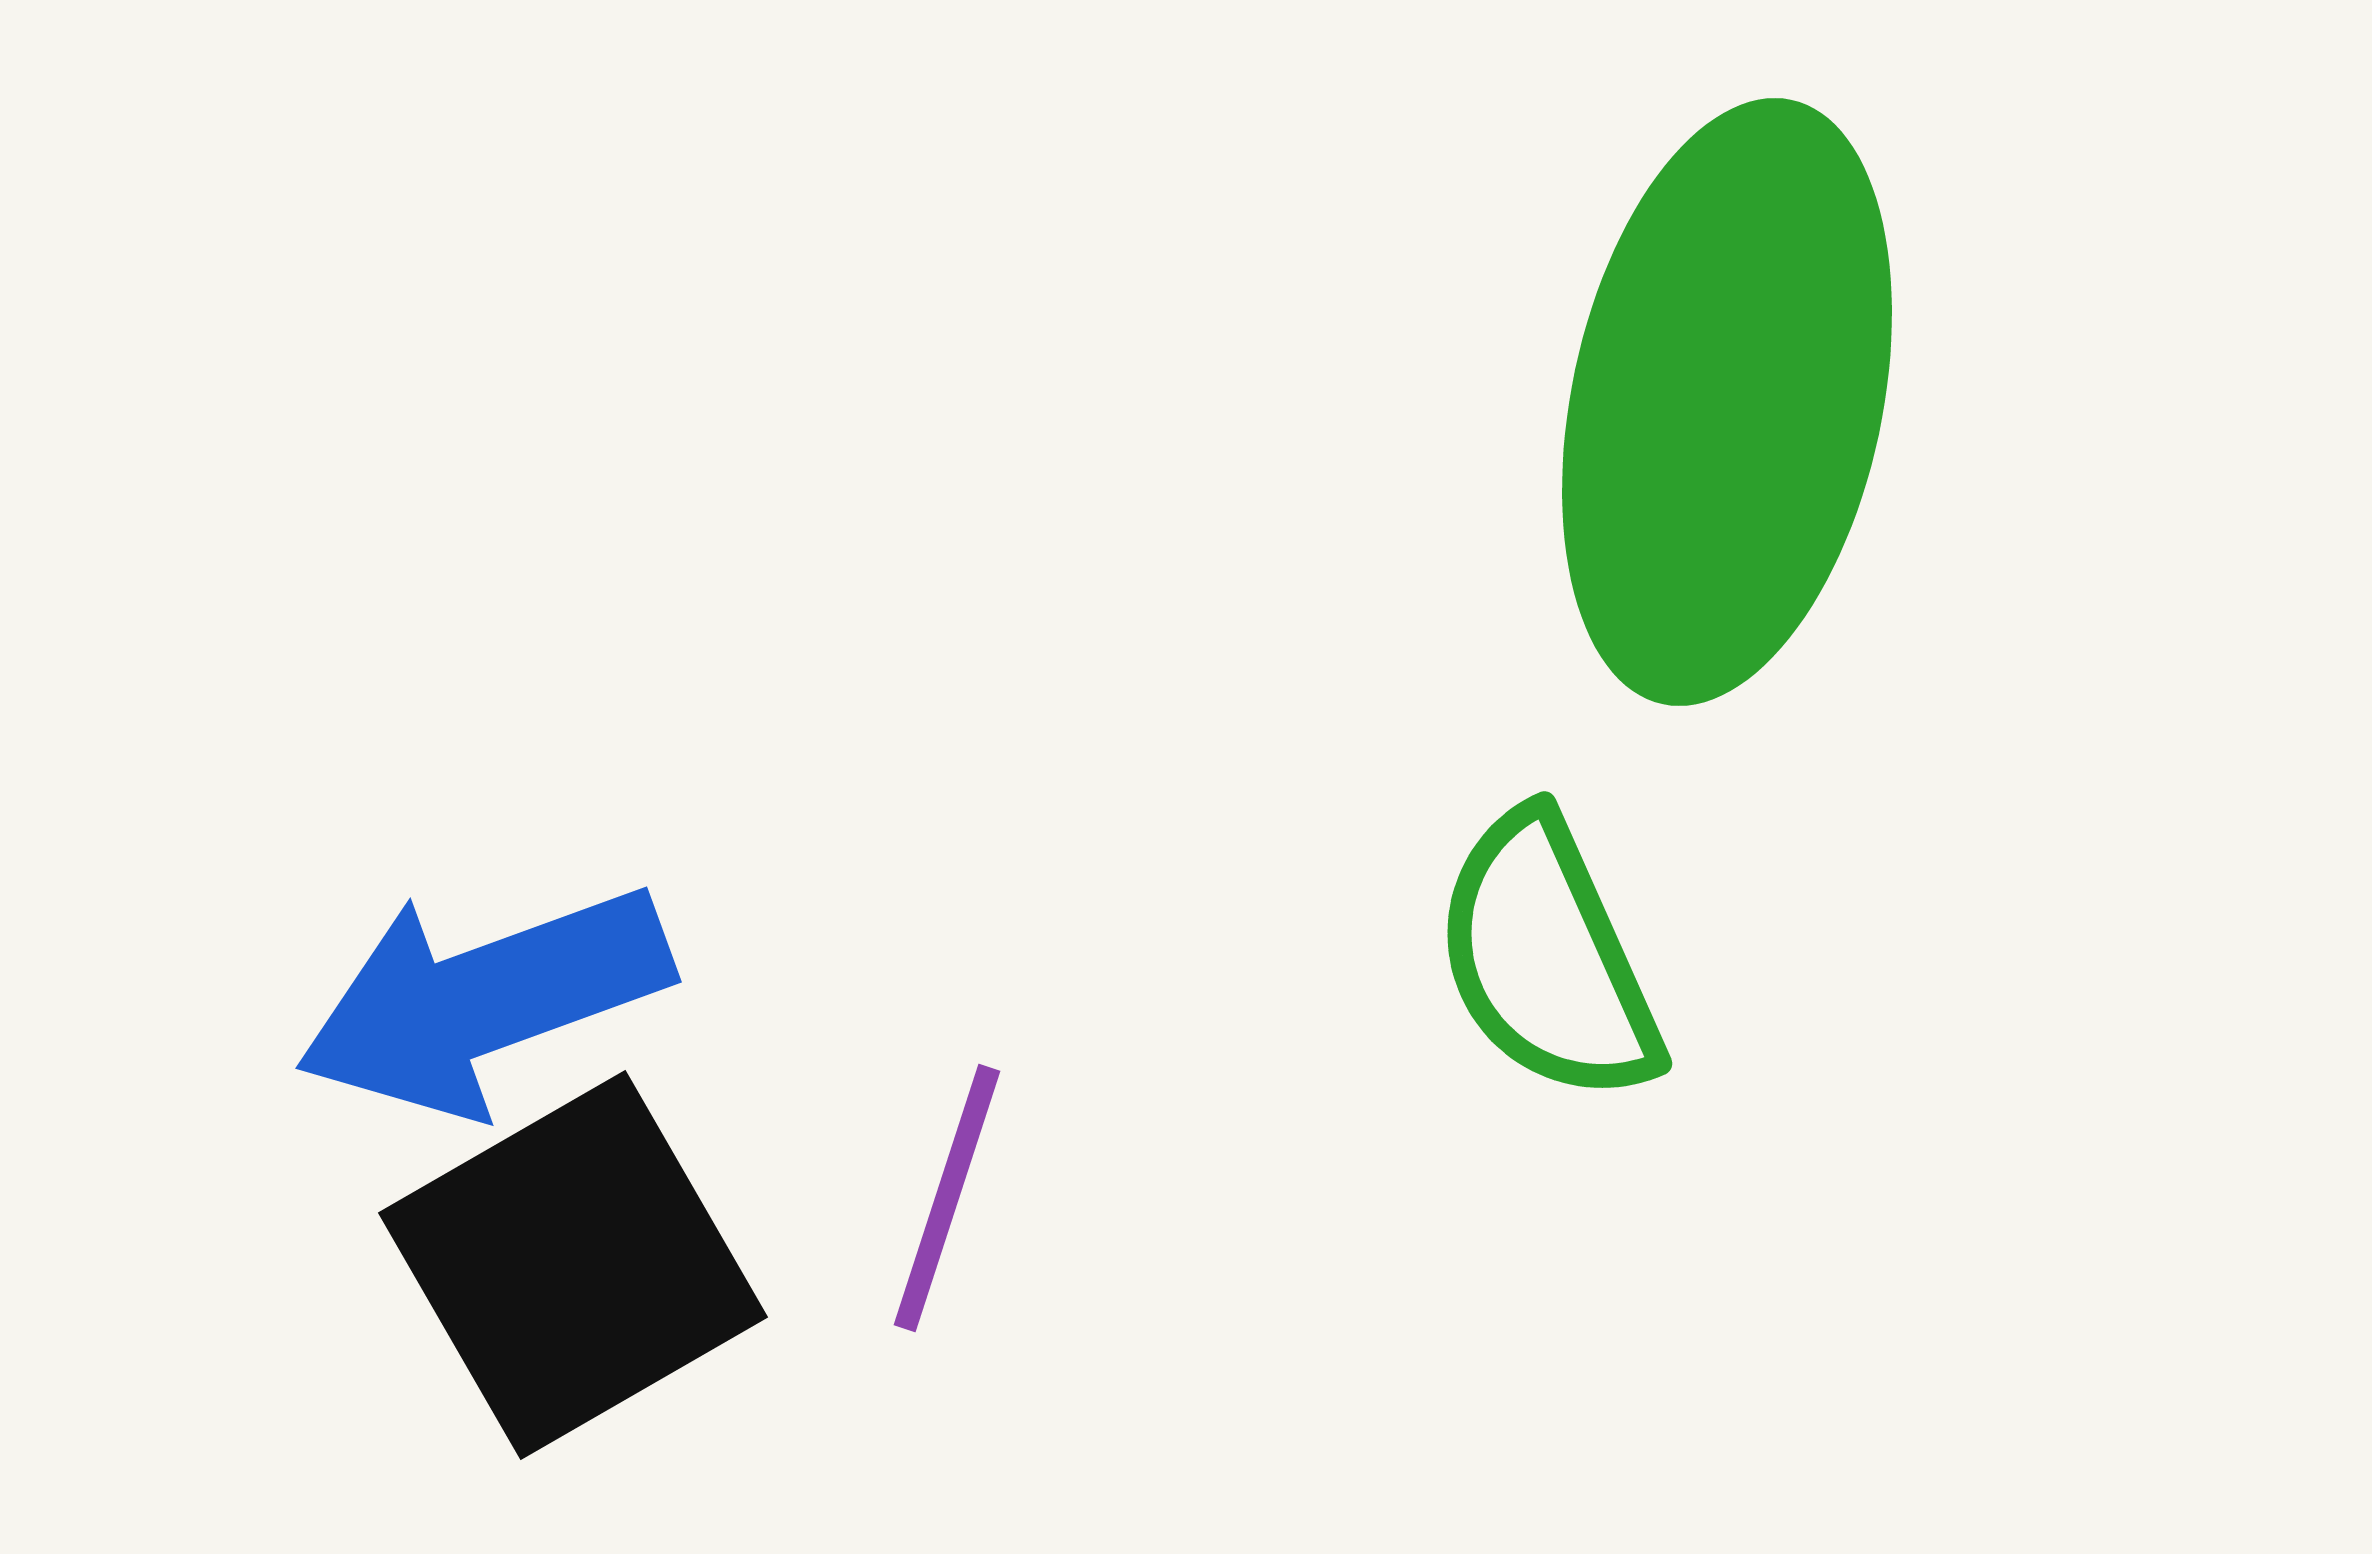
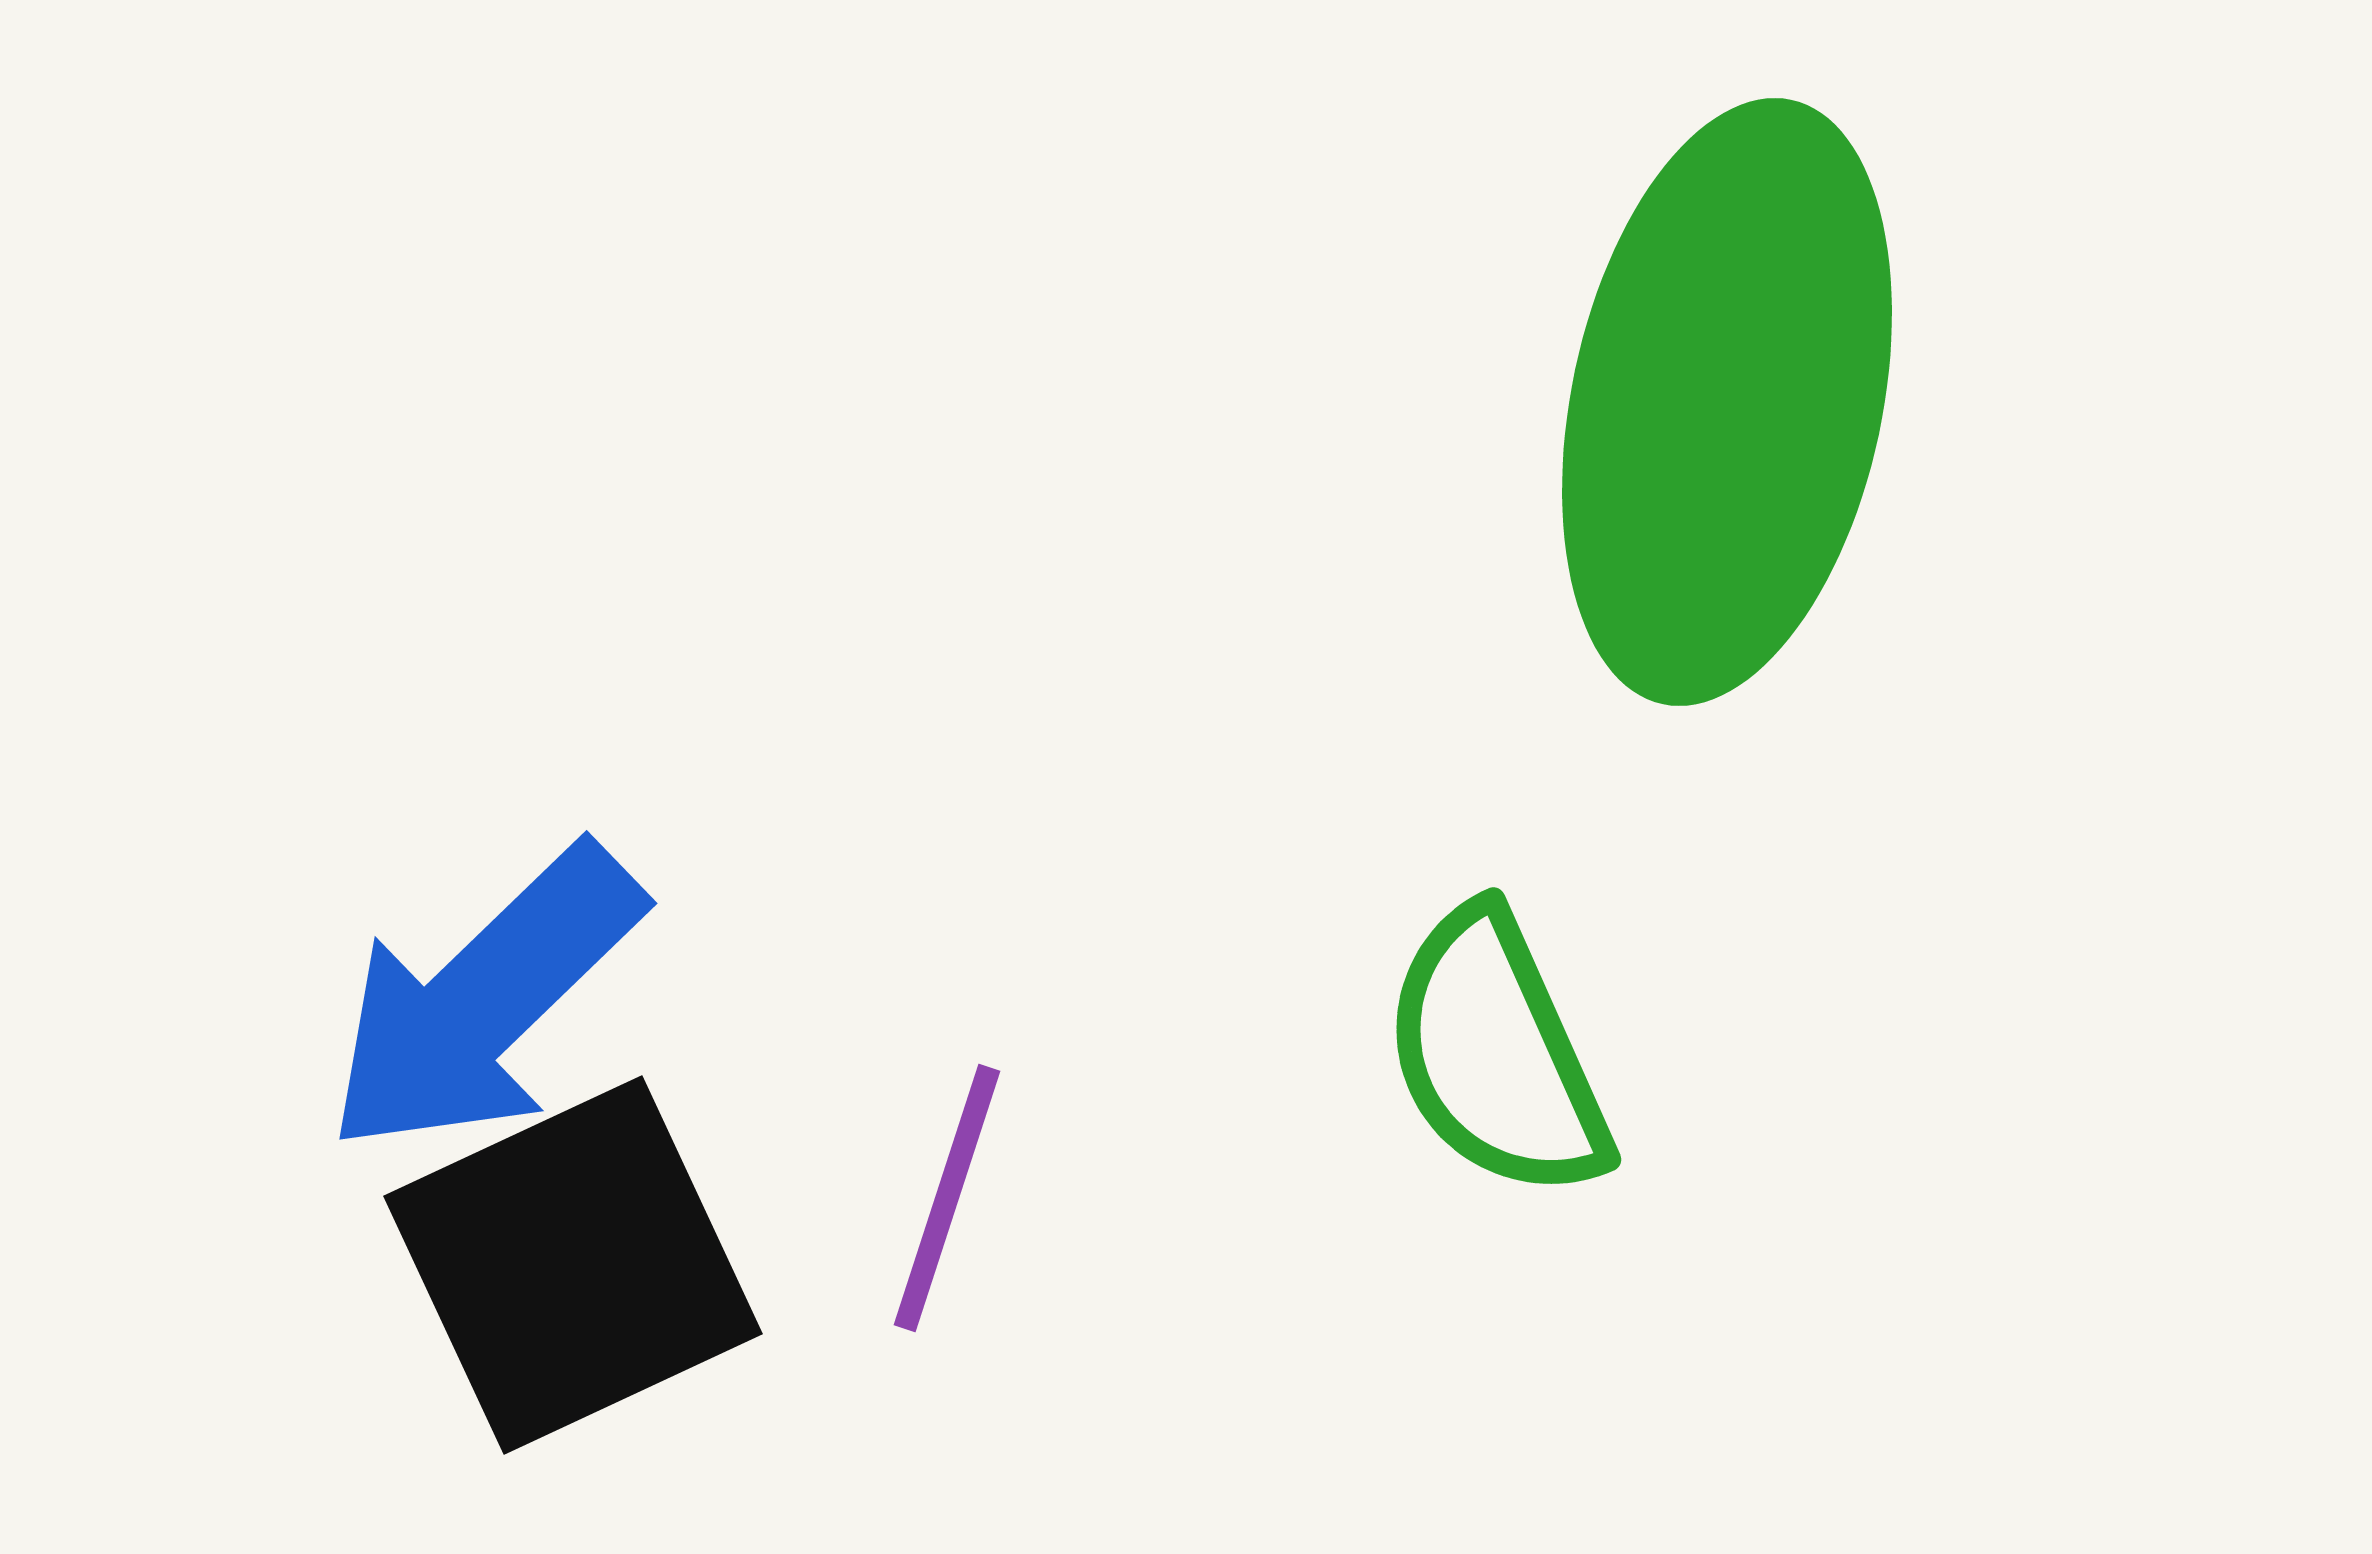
green semicircle: moved 51 px left, 96 px down
blue arrow: rotated 24 degrees counterclockwise
black square: rotated 5 degrees clockwise
